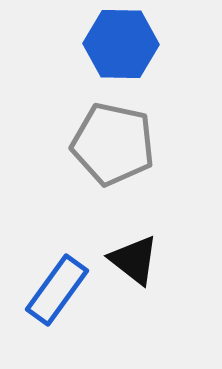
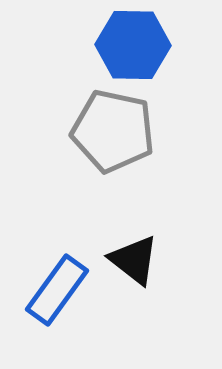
blue hexagon: moved 12 px right, 1 px down
gray pentagon: moved 13 px up
